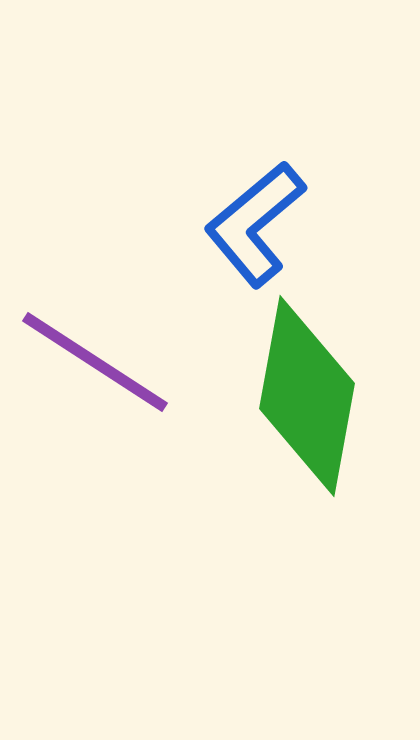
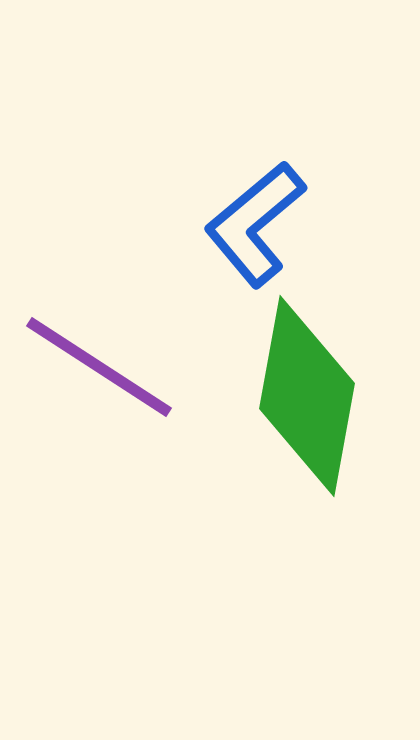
purple line: moved 4 px right, 5 px down
